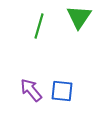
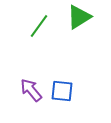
green triangle: rotated 24 degrees clockwise
green line: rotated 20 degrees clockwise
